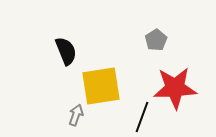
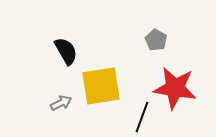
gray pentagon: rotated 10 degrees counterclockwise
black semicircle: rotated 8 degrees counterclockwise
red star: rotated 12 degrees clockwise
gray arrow: moved 15 px left, 12 px up; rotated 45 degrees clockwise
